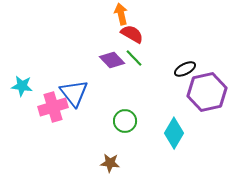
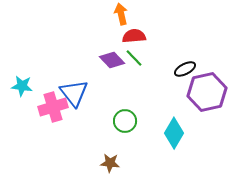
red semicircle: moved 2 px right, 2 px down; rotated 35 degrees counterclockwise
